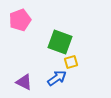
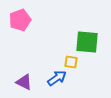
green square: moved 27 px right; rotated 15 degrees counterclockwise
yellow square: rotated 24 degrees clockwise
